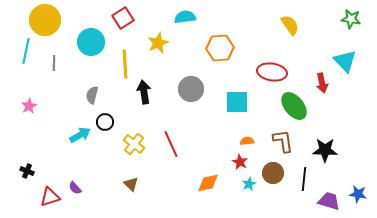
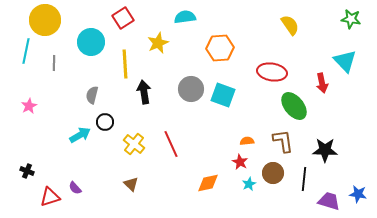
cyan square: moved 14 px left, 7 px up; rotated 20 degrees clockwise
